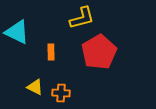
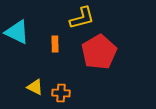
orange rectangle: moved 4 px right, 8 px up
